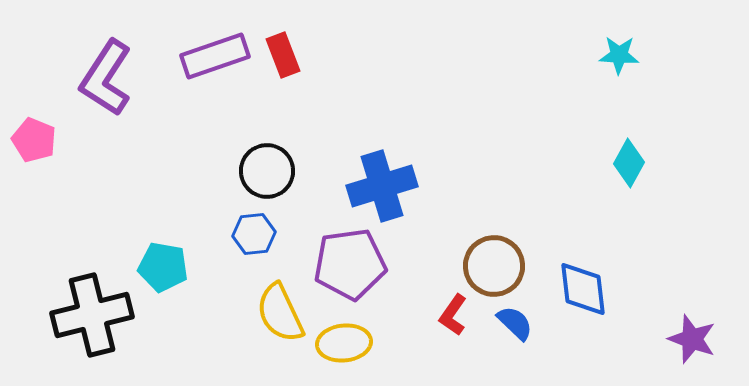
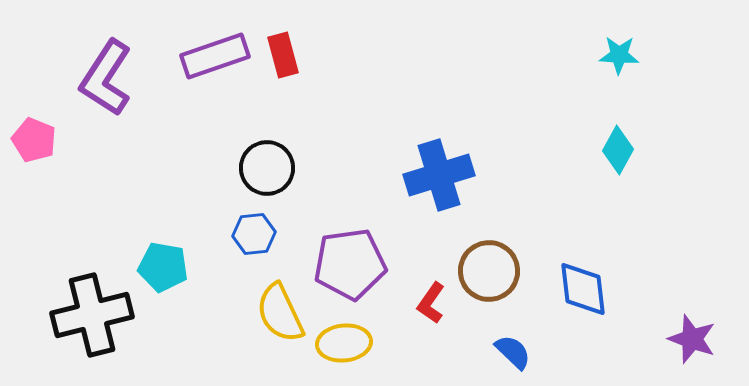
red rectangle: rotated 6 degrees clockwise
cyan diamond: moved 11 px left, 13 px up
black circle: moved 3 px up
blue cross: moved 57 px right, 11 px up
brown circle: moved 5 px left, 5 px down
red L-shape: moved 22 px left, 12 px up
blue semicircle: moved 2 px left, 29 px down
